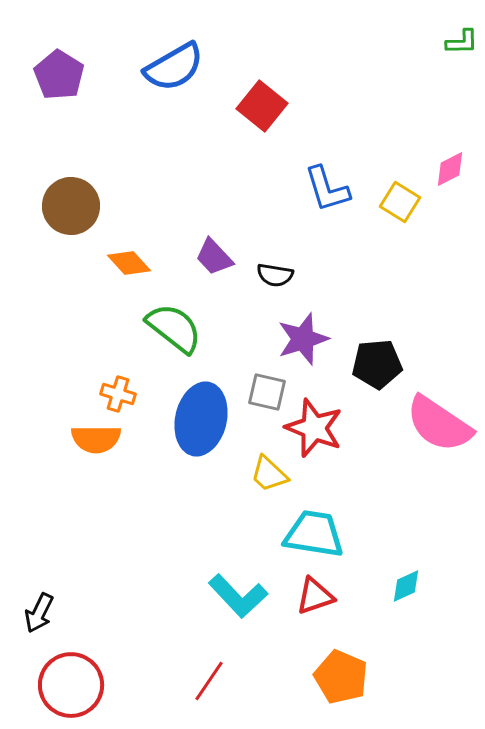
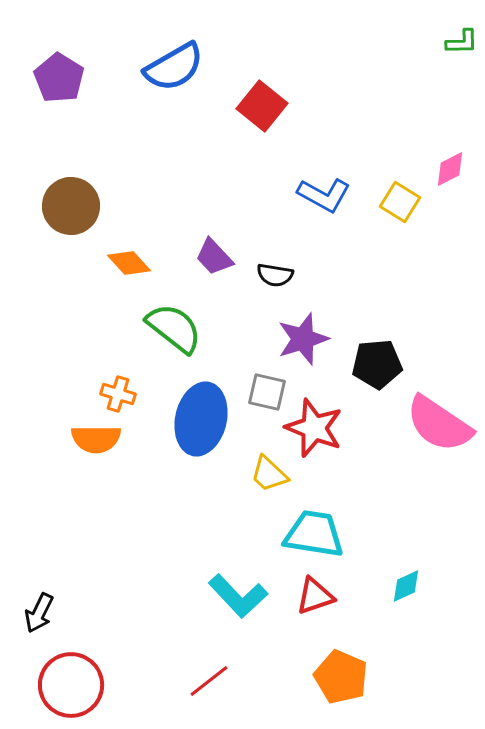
purple pentagon: moved 3 px down
blue L-shape: moved 3 px left, 6 px down; rotated 44 degrees counterclockwise
red line: rotated 18 degrees clockwise
